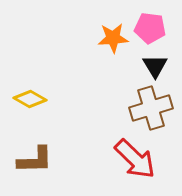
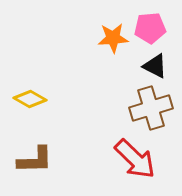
pink pentagon: rotated 12 degrees counterclockwise
black triangle: rotated 32 degrees counterclockwise
